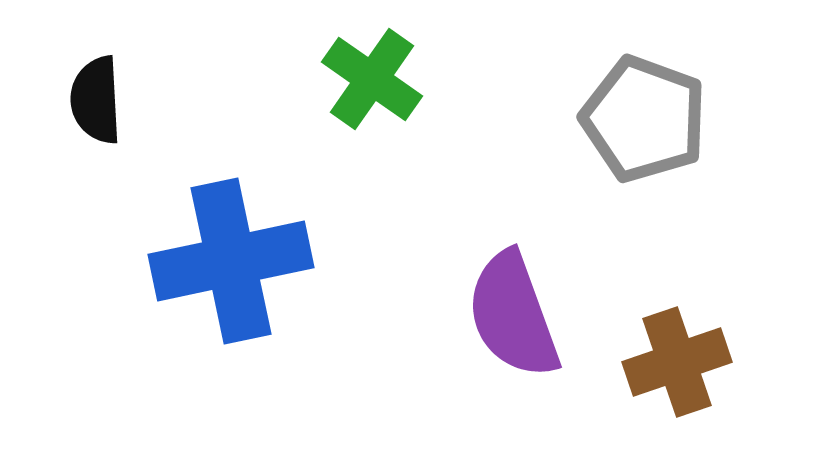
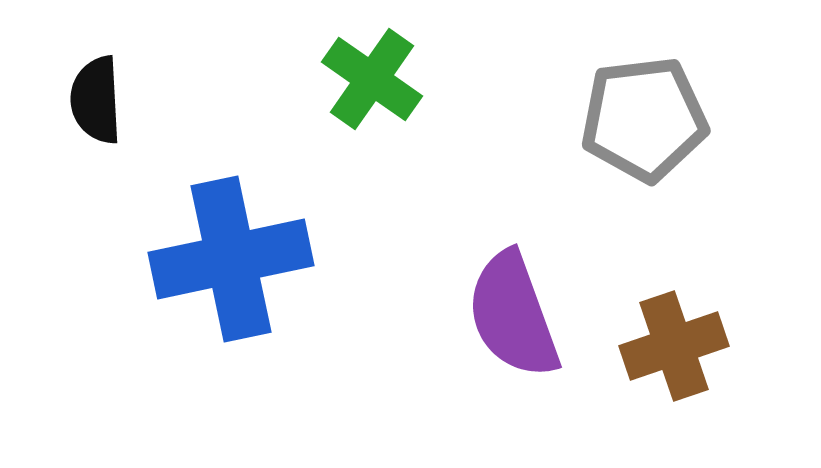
gray pentagon: rotated 27 degrees counterclockwise
blue cross: moved 2 px up
brown cross: moved 3 px left, 16 px up
